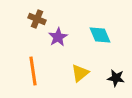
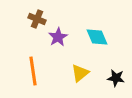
cyan diamond: moved 3 px left, 2 px down
